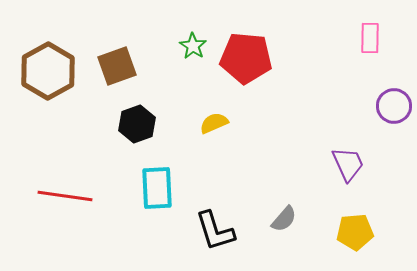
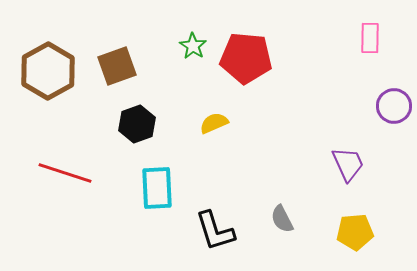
red line: moved 23 px up; rotated 10 degrees clockwise
gray semicircle: moved 2 px left; rotated 112 degrees clockwise
